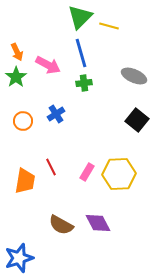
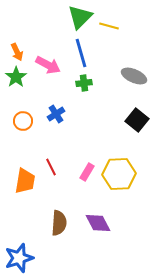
brown semicircle: moved 2 px left, 2 px up; rotated 115 degrees counterclockwise
